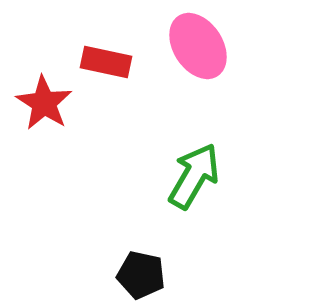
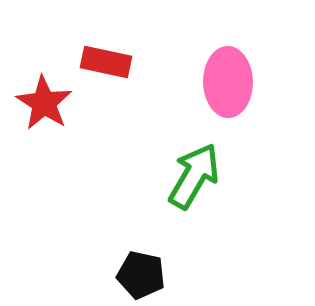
pink ellipse: moved 30 px right, 36 px down; rotated 32 degrees clockwise
